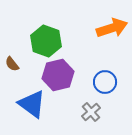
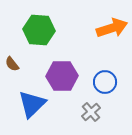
green hexagon: moved 7 px left, 11 px up; rotated 16 degrees counterclockwise
purple hexagon: moved 4 px right, 1 px down; rotated 12 degrees clockwise
blue triangle: rotated 40 degrees clockwise
